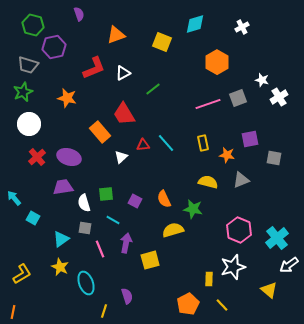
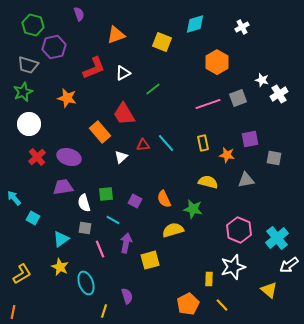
white cross at (279, 97): moved 3 px up
gray triangle at (241, 180): moved 5 px right; rotated 12 degrees clockwise
